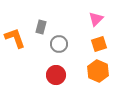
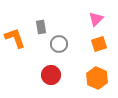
gray rectangle: rotated 24 degrees counterclockwise
orange hexagon: moved 1 px left, 7 px down
red circle: moved 5 px left
